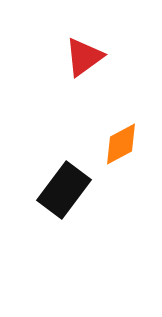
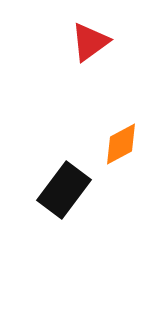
red triangle: moved 6 px right, 15 px up
